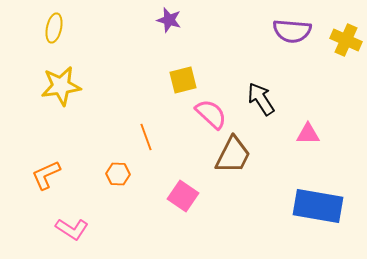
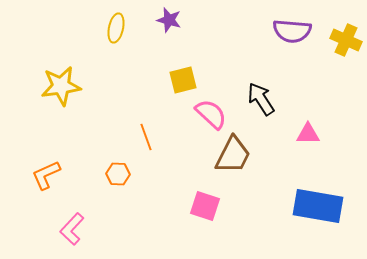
yellow ellipse: moved 62 px right
pink square: moved 22 px right, 10 px down; rotated 16 degrees counterclockwise
pink L-shape: rotated 100 degrees clockwise
